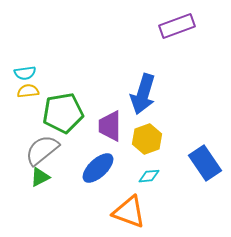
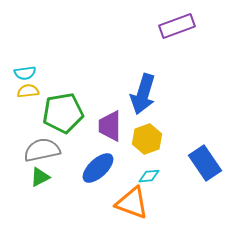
gray semicircle: rotated 27 degrees clockwise
orange triangle: moved 3 px right, 9 px up
